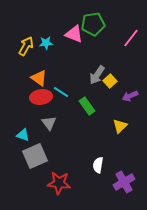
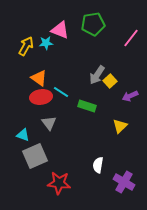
pink triangle: moved 14 px left, 4 px up
green rectangle: rotated 36 degrees counterclockwise
purple cross: rotated 30 degrees counterclockwise
